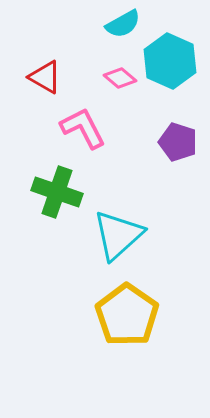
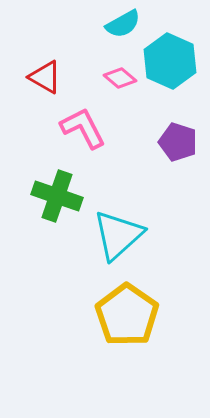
green cross: moved 4 px down
